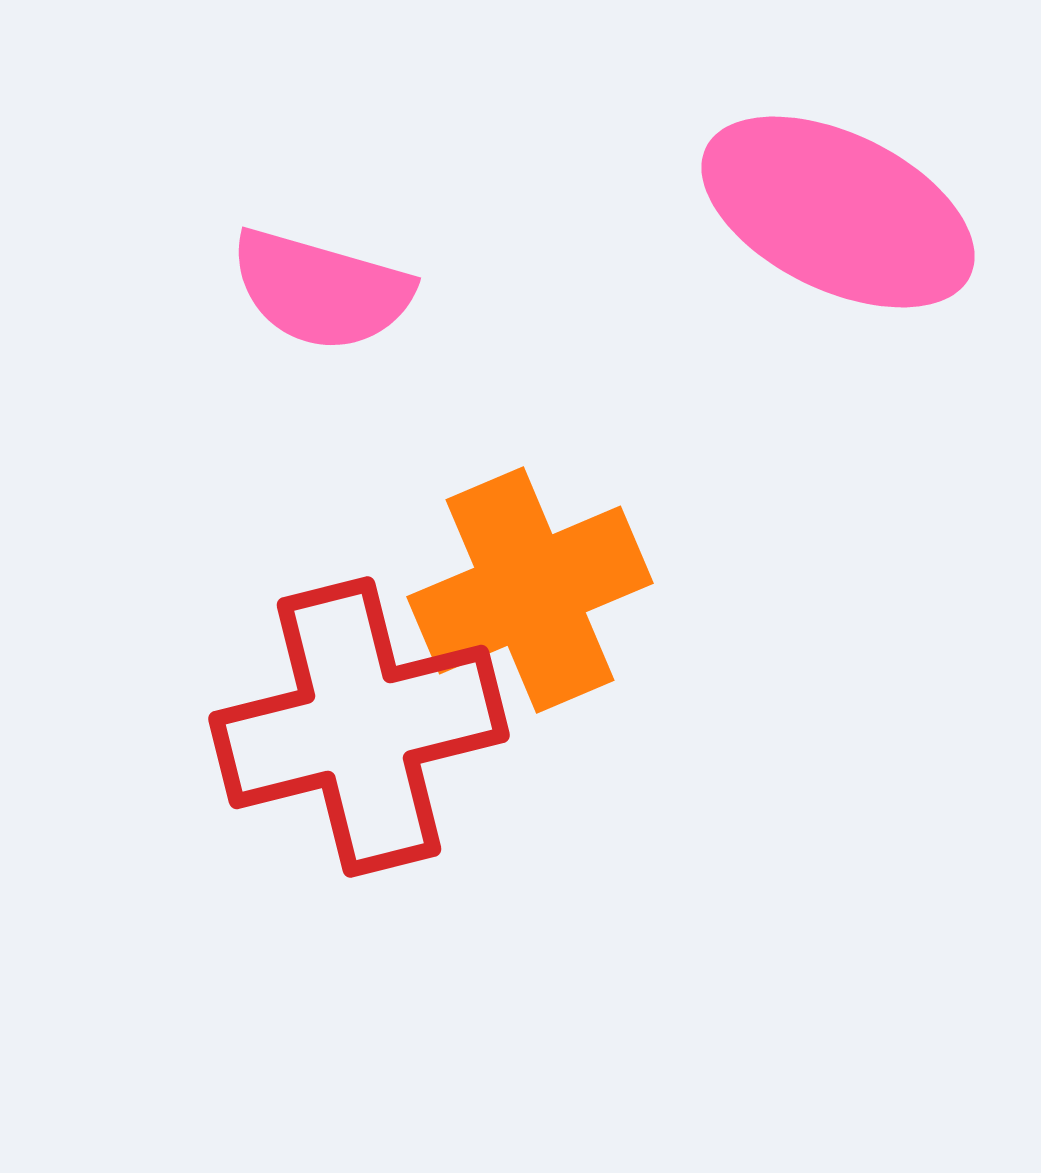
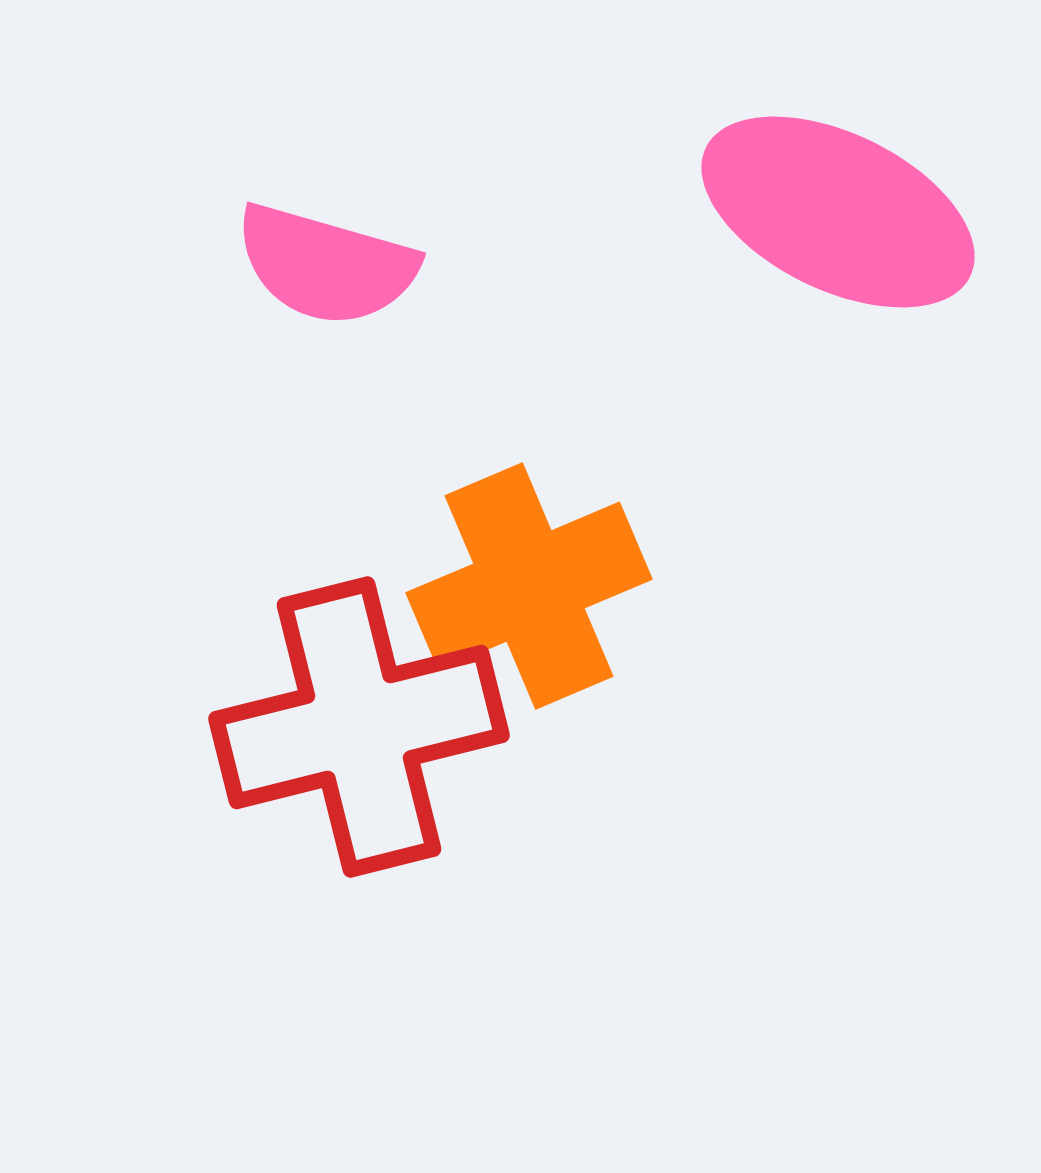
pink semicircle: moved 5 px right, 25 px up
orange cross: moved 1 px left, 4 px up
